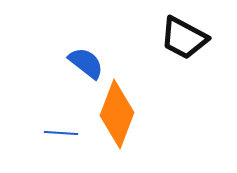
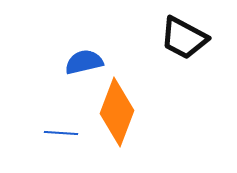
blue semicircle: moved 2 px left, 1 px up; rotated 51 degrees counterclockwise
orange diamond: moved 2 px up
